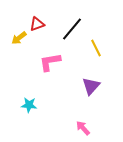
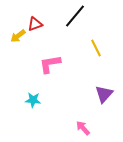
red triangle: moved 2 px left
black line: moved 3 px right, 13 px up
yellow arrow: moved 1 px left, 2 px up
pink L-shape: moved 2 px down
purple triangle: moved 13 px right, 8 px down
cyan star: moved 4 px right, 5 px up
